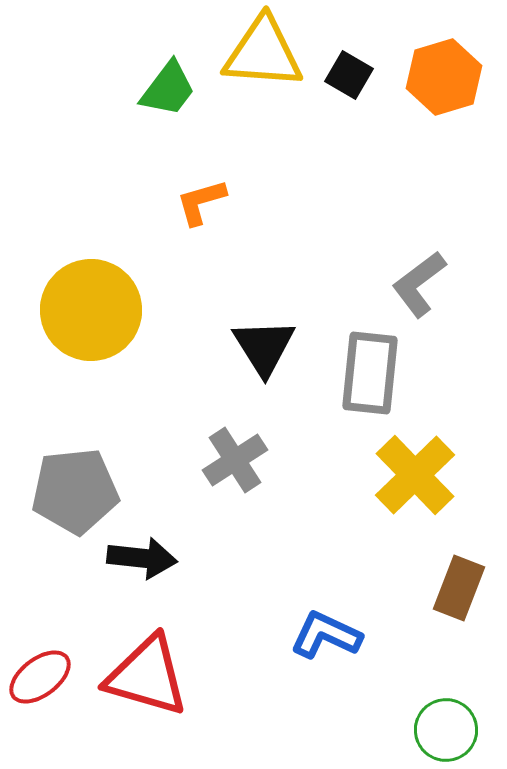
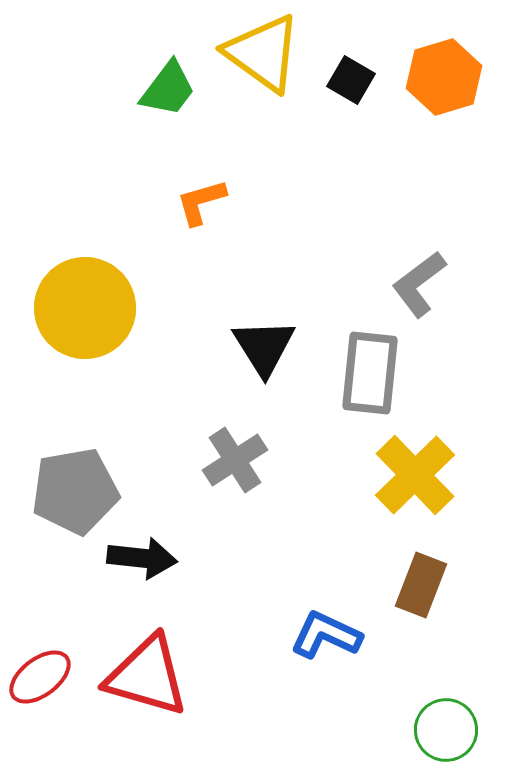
yellow triangle: rotated 32 degrees clockwise
black square: moved 2 px right, 5 px down
yellow circle: moved 6 px left, 2 px up
gray pentagon: rotated 4 degrees counterclockwise
brown rectangle: moved 38 px left, 3 px up
